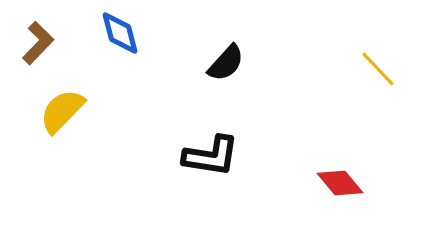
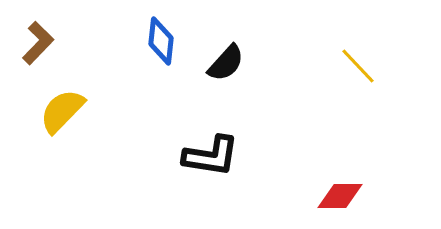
blue diamond: moved 41 px right, 8 px down; rotated 21 degrees clockwise
yellow line: moved 20 px left, 3 px up
red diamond: moved 13 px down; rotated 51 degrees counterclockwise
